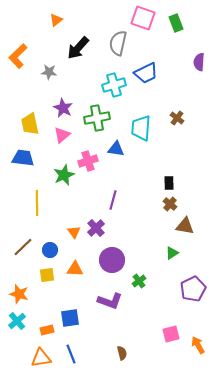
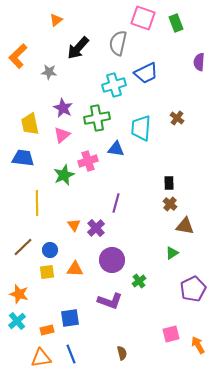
purple line at (113, 200): moved 3 px right, 3 px down
orange triangle at (74, 232): moved 7 px up
yellow square at (47, 275): moved 3 px up
